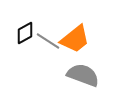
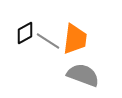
orange trapezoid: rotated 44 degrees counterclockwise
